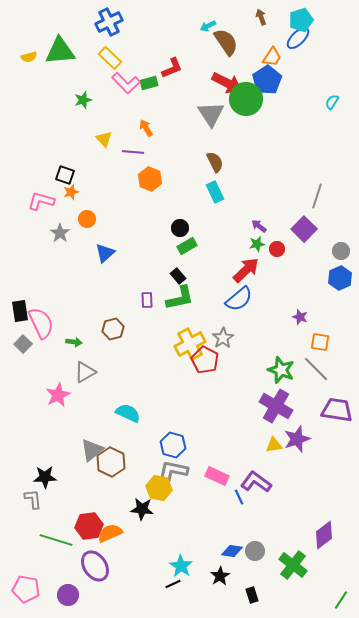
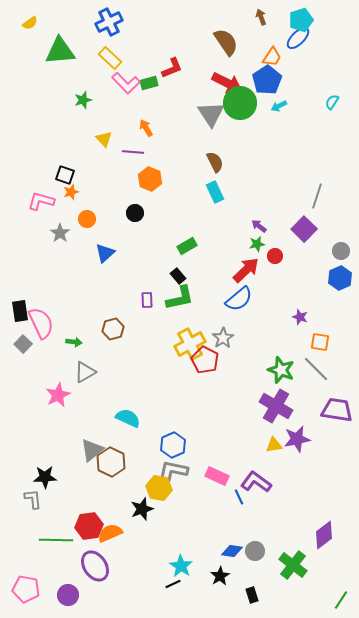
cyan arrow at (208, 26): moved 71 px right, 80 px down
yellow semicircle at (29, 57): moved 1 px right, 34 px up; rotated 21 degrees counterclockwise
green circle at (246, 99): moved 6 px left, 4 px down
black circle at (180, 228): moved 45 px left, 15 px up
red circle at (277, 249): moved 2 px left, 7 px down
cyan semicircle at (128, 413): moved 5 px down
purple star at (297, 439): rotated 8 degrees clockwise
blue hexagon at (173, 445): rotated 20 degrees clockwise
black star at (142, 509): rotated 25 degrees counterclockwise
green line at (56, 540): rotated 16 degrees counterclockwise
